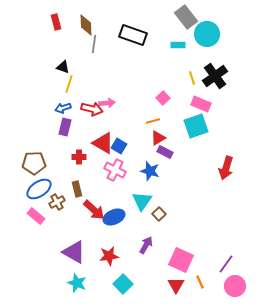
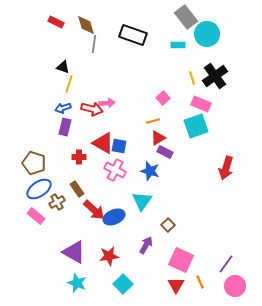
red rectangle at (56, 22): rotated 49 degrees counterclockwise
brown diamond at (86, 25): rotated 15 degrees counterclockwise
blue square at (119, 146): rotated 21 degrees counterclockwise
brown pentagon at (34, 163): rotated 20 degrees clockwise
brown rectangle at (77, 189): rotated 21 degrees counterclockwise
brown square at (159, 214): moved 9 px right, 11 px down
